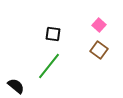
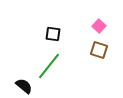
pink square: moved 1 px down
brown square: rotated 18 degrees counterclockwise
black semicircle: moved 8 px right
